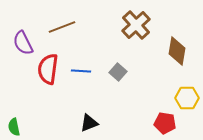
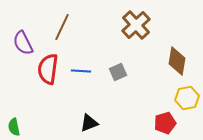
brown line: rotated 44 degrees counterclockwise
brown diamond: moved 10 px down
gray square: rotated 24 degrees clockwise
yellow hexagon: rotated 10 degrees counterclockwise
red pentagon: rotated 25 degrees counterclockwise
